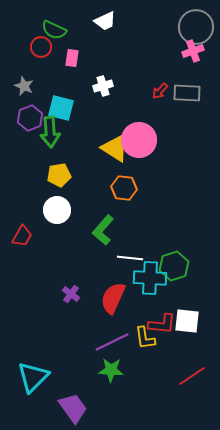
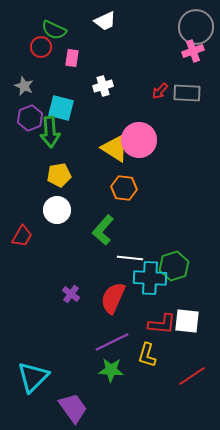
yellow L-shape: moved 2 px right, 17 px down; rotated 25 degrees clockwise
